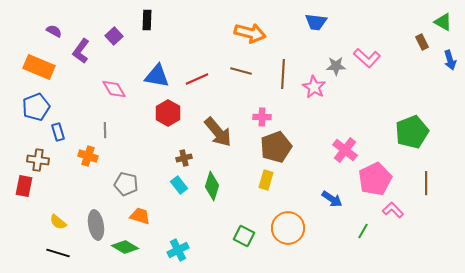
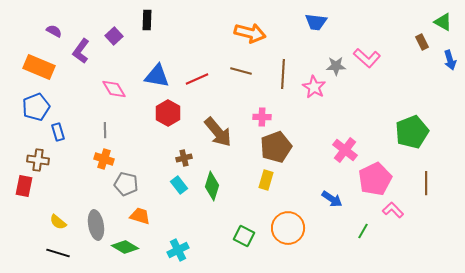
orange cross at (88, 156): moved 16 px right, 3 px down
